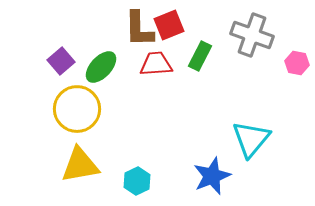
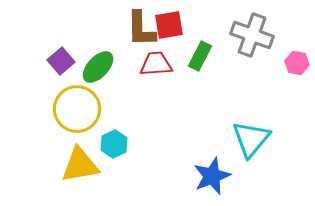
red square: rotated 12 degrees clockwise
brown L-shape: moved 2 px right
green ellipse: moved 3 px left
cyan hexagon: moved 23 px left, 37 px up
